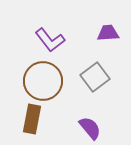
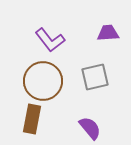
gray square: rotated 24 degrees clockwise
